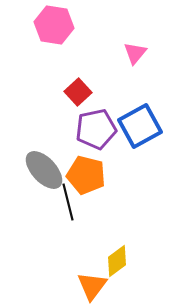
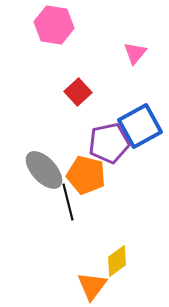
purple pentagon: moved 13 px right, 14 px down
